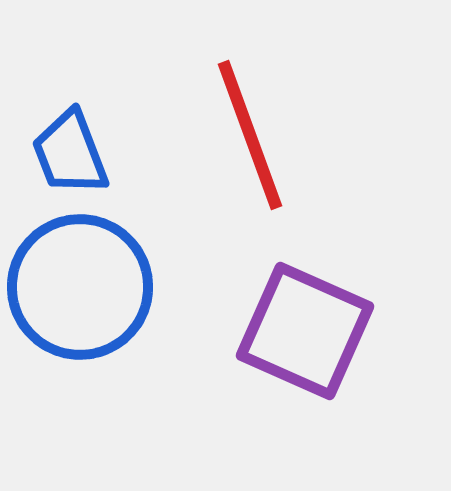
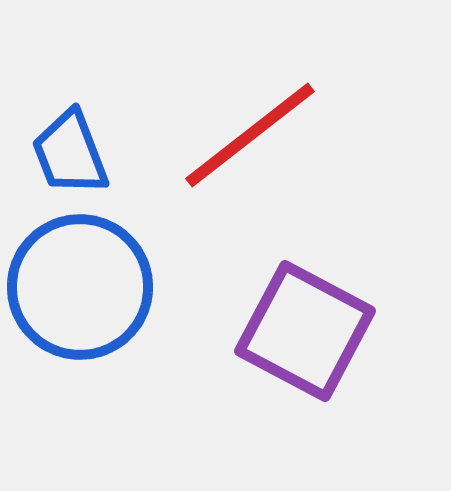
red line: rotated 72 degrees clockwise
purple square: rotated 4 degrees clockwise
